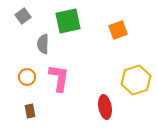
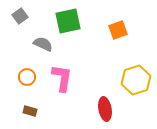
gray square: moved 3 px left
gray semicircle: rotated 114 degrees clockwise
pink L-shape: moved 3 px right
red ellipse: moved 2 px down
brown rectangle: rotated 64 degrees counterclockwise
